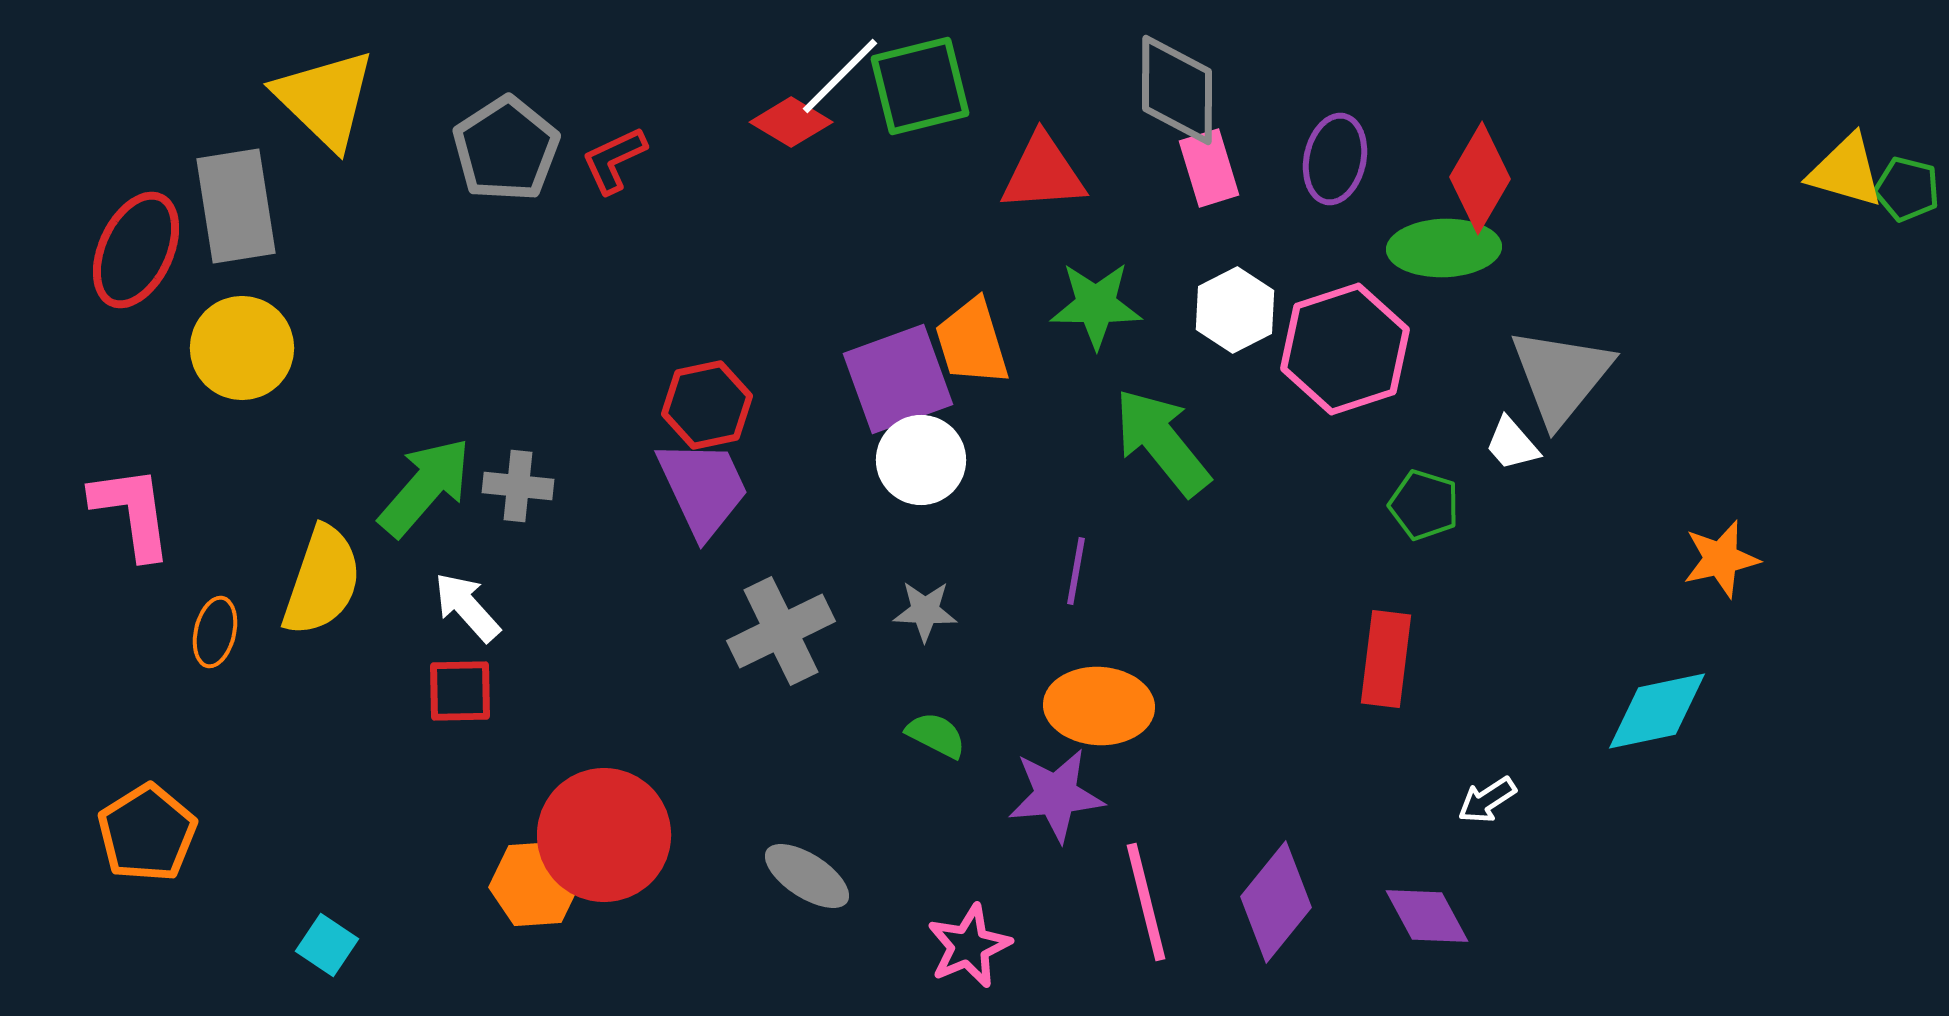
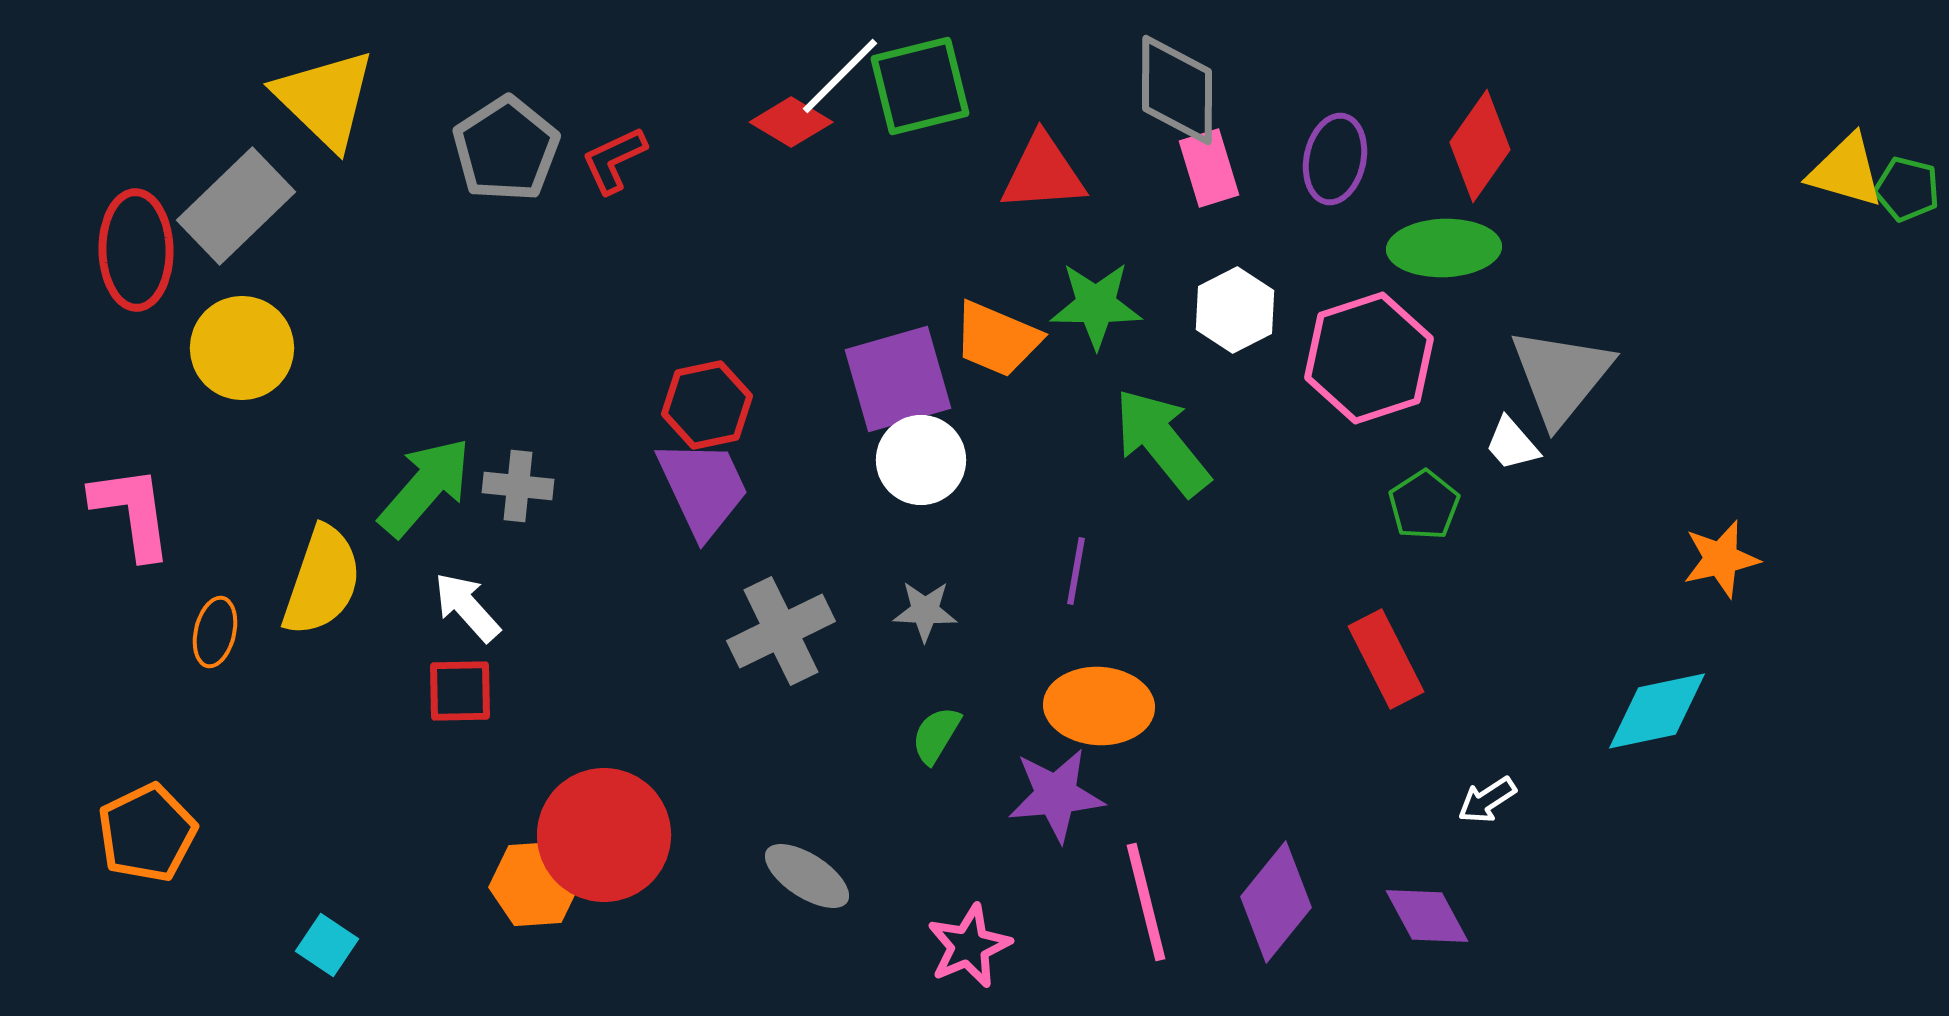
red diamond at (1480, 178): moved 32 px up; rotated 5 degrees clockwise
gray rectangle at (236, 206): rotated 55 degrees clockwise
red ellipse at (136, 250): rotated 26 degrees counterclockwise
orange trapezoid at (972, 342): moved 25 px right, 3 px up; rotated 50 degrees counterclockwise
pink hexagon at (1345, 349): moved 24 px right, 9 px down
purple square at (898, 379): rotated 4 degrees clockwise
green pentagon at (1424, 505): rotated 22 degrees clockwise
red rectangle at (1386, 659): rotated 34 degrees counterclockwise
green semicircle at (936, 735): rotated 86 degrees counterclockwise
orange pentagon at (147, 833): rotated 6 degrees clockwise
